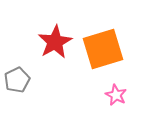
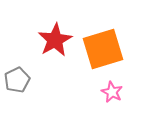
red star: moved 2 px up
pink star: moved 4 px left, 3 px up
